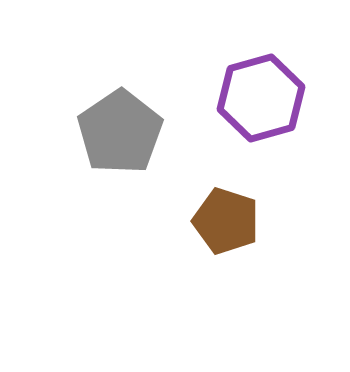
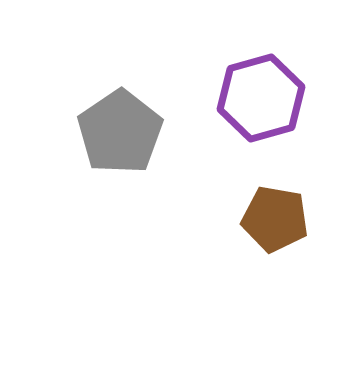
brown pentagon: moved 49 px right, 2 px up; rotated 8 degrees counterclockwise
